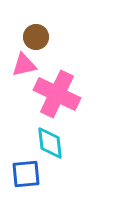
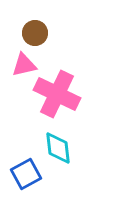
brown circle: moved 1 px left, 4 px up
cyan diamond: moved 8 px right, 5 px down
blue square: rotated 24 degrees counterclockwise
